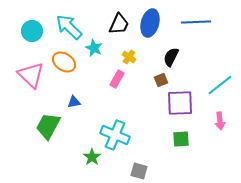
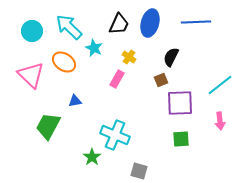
blue triangle: moved 1 px right, 1 px up
